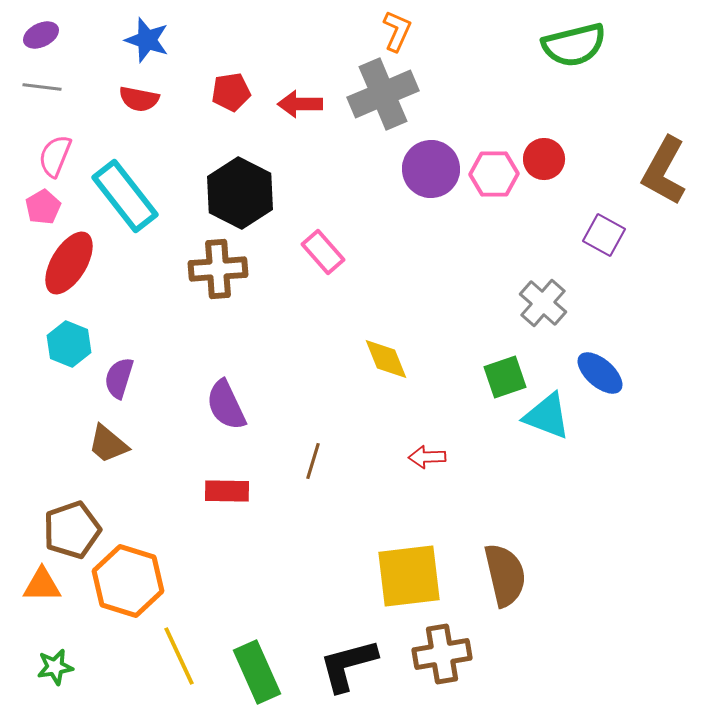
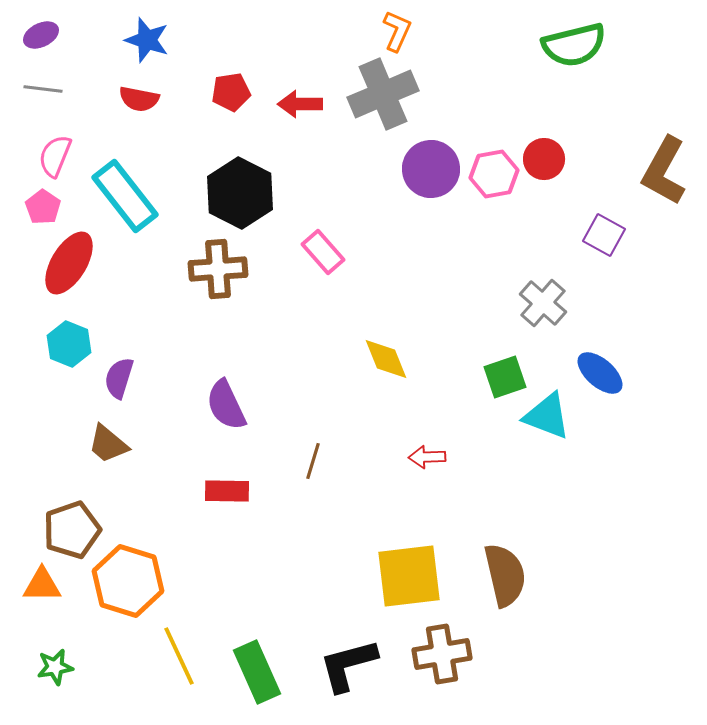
gray line at (42, 87): moved 1 px right, 2 px down
pink hexagon at (494, 174): rotated 9 degrees counterclockwise
pink pentagon at (43, 207): rotated 8 degrees counterclockwise
